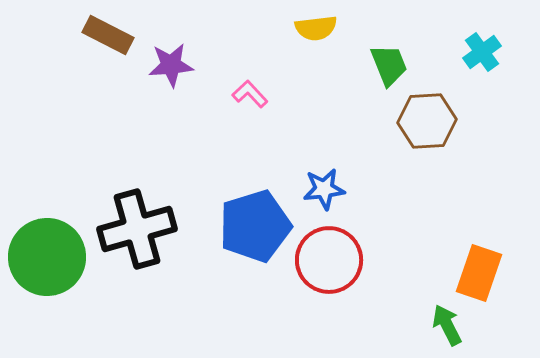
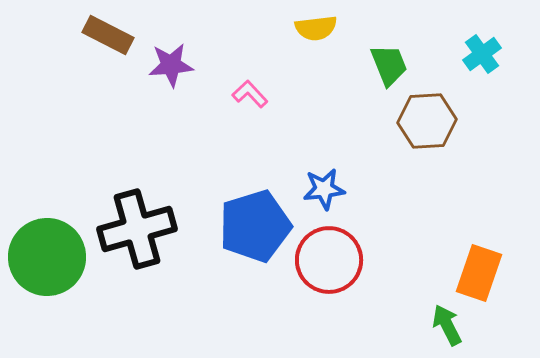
cyan cross: moved 2 px down
